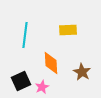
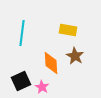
yellow rectangle: rotated 12 degrees clockwise
cyan line: moved 3 px left, 2 px up
brown star: moved 7 px left, 16 px up
pink star: rotated 16 degrees counterclockwise
